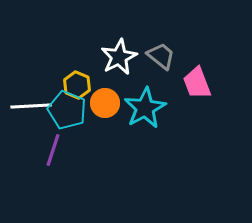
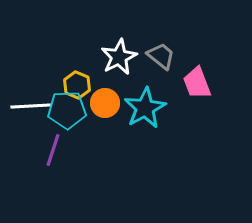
cyan pentagon: rotated 24 degrees counterclockwise
